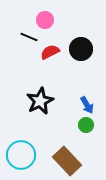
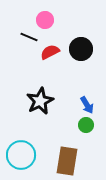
brown rectangle: rotated 52 degrees clockwise
